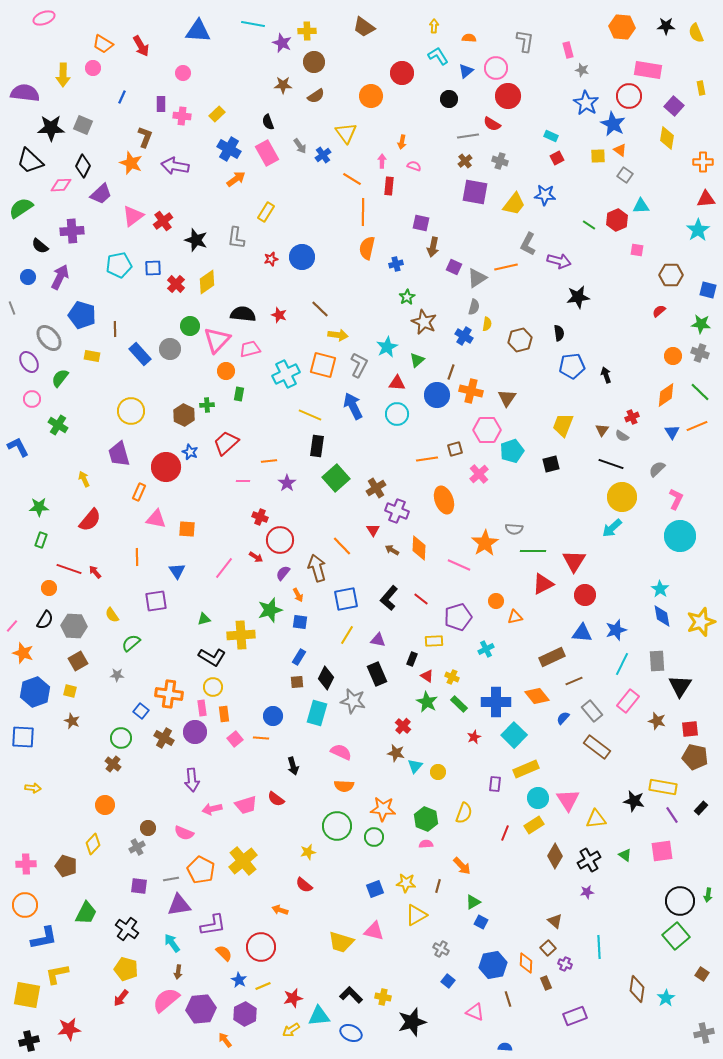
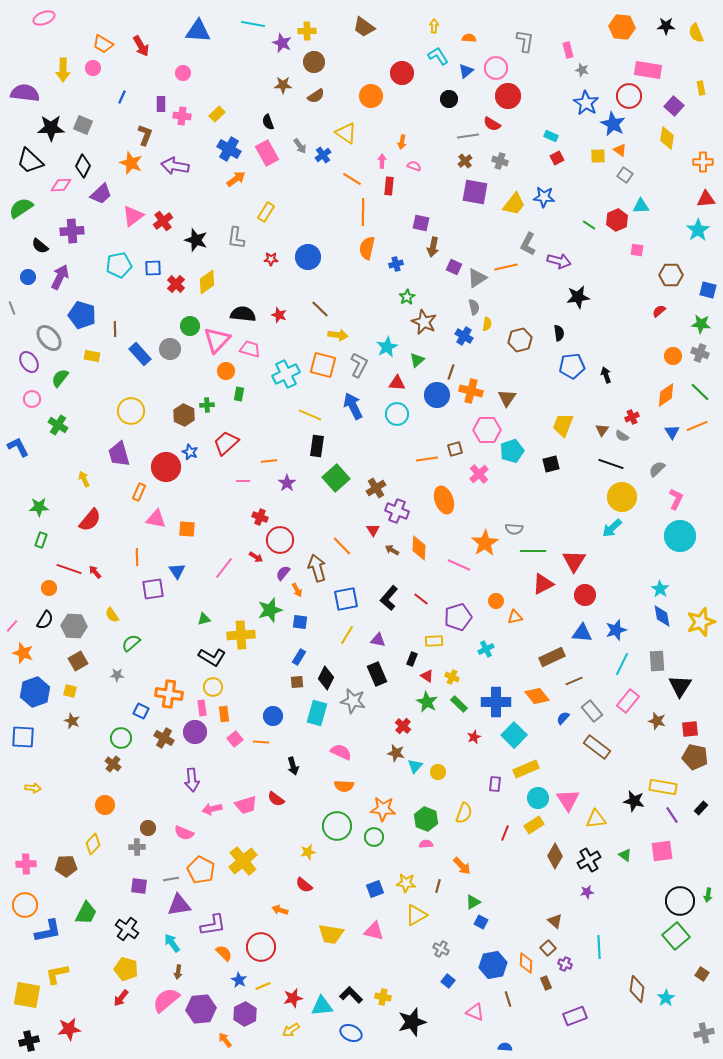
yellow arrow at (63, 75): moved 5 px up
yellow triangle at (346, 133): rotated 20 degrees counterclockwise
brown L-shape at (145, 137): moved 2 px up
blue star at (545, 195): moved 1 px left, 2 px down
blue circle at (302, 257): moved 6 px right
red star at (271, 259): rotated 16 degrees clockwise
gray semicircle at (474, 307): rotated 28 degrees counterclockwise
pink trapezoid at (250, 349): rotated 30 degrees clockwise
orange arrow at (298, 595): moved 1 px left, 5 px up
purple square at (156, 601): moved 3 px left, 12 px up
blue square at (141, 711): rotated 14 degrees counterclockwise
orange line at (261, 738): moved 4 px down
gray cross at (137, 847): rotated 28 degrees clockwise
brown pentagon at (66, 866): rotated 20 degrees counterclockwise
blue L-shape at (44, 938): moved 4 px right, 7 px up
yellow trapezoid at (341, 942): moved 10 px left, 8 px up; rotated 8 degrees counterclockwise
cyan triangle at (319, 1016): moved 3 px right, 10 px up
